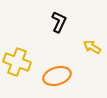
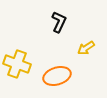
yellow arrow: moved 6 px left, 1 px down; rotated 66 degrees counterclockwise
yellow cross: moved 2 px down
